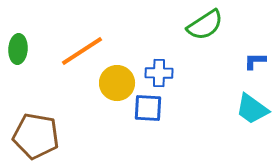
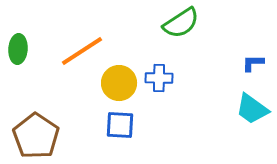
green semicircle: moved 24 px left, 2 px up
blue L-shape: moved 2 px left, 2 px down
blue cross: moved 5 px down
yellow circle: moved 2 px right
blue square: moved 28 px left, 17 px down
brown pentagon: rotated 24 degrees clockwise
